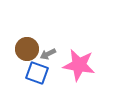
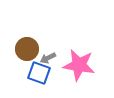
gray arrow: moved 4 px down
blue square: moved 2 px right
